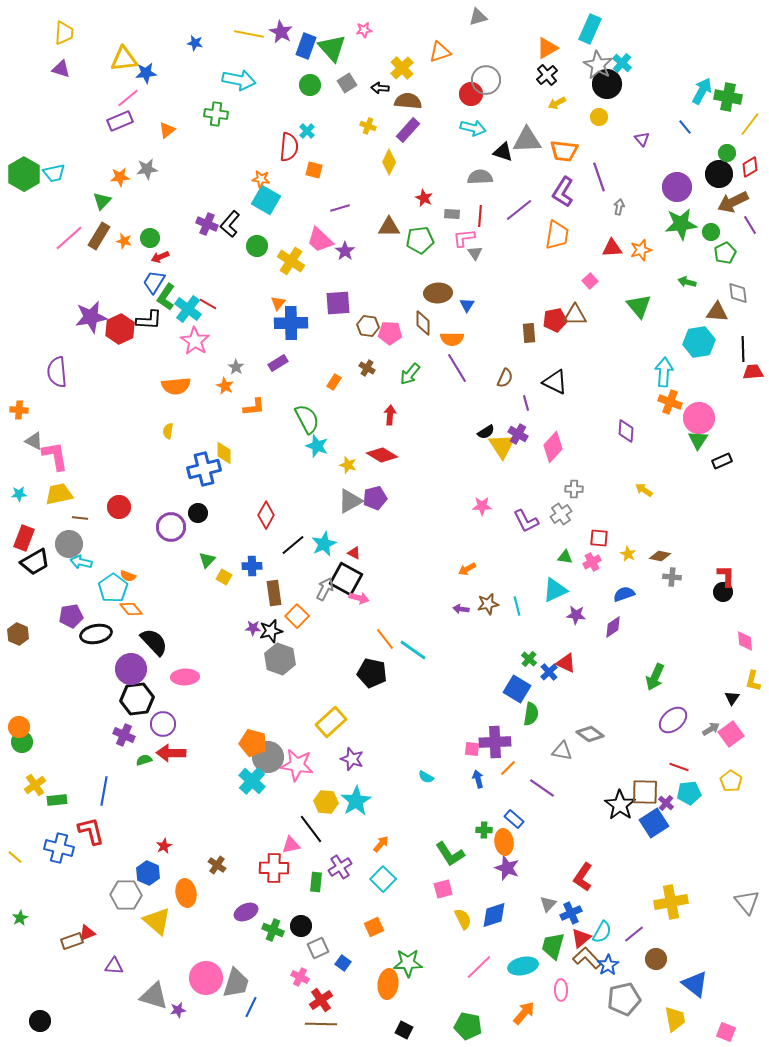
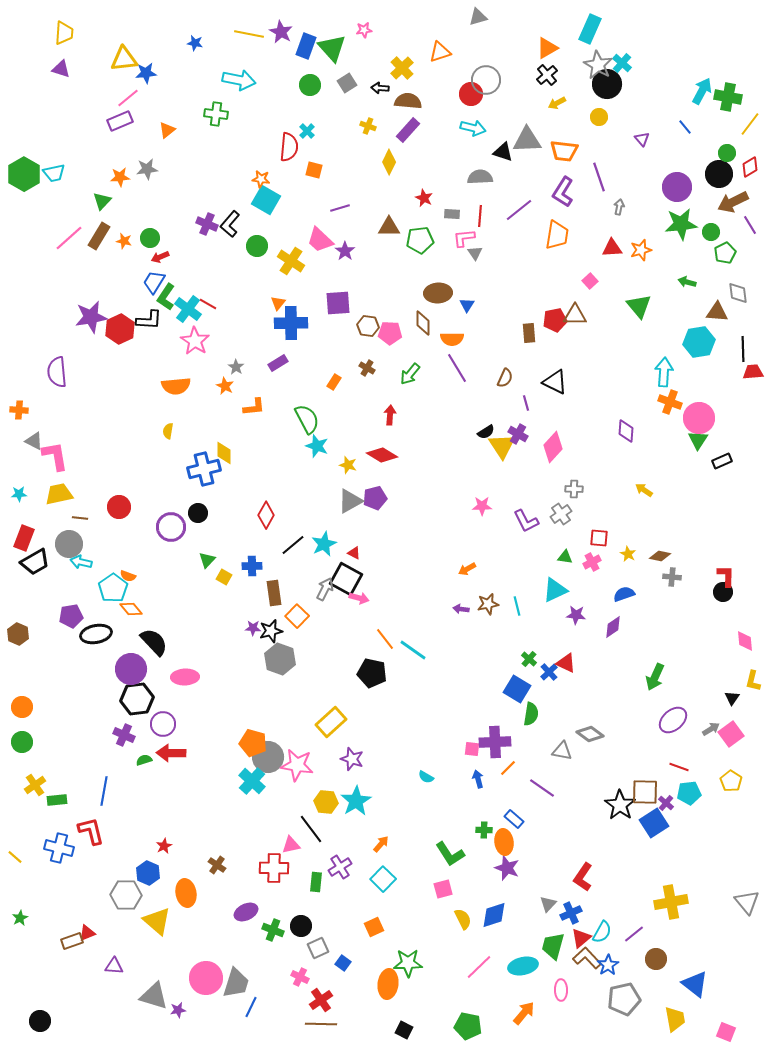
orange circle at (19, 727): moved 3 px right, 20 px up
